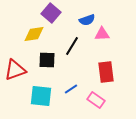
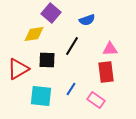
pink triangle: moved 8 px right, 15 px down
red triangle: moved 3 px right, 1 px up; rotated 10 degrees counterclockwise
blue line: rotated 24 degrees counterclockwise
